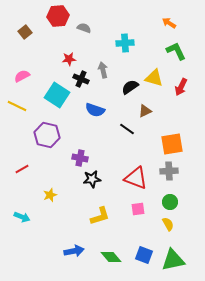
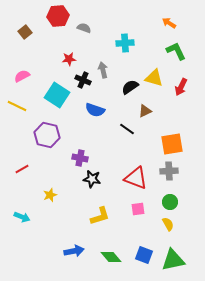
black cross: moved 2 px right, 1 px down
black star: rotated 18 degrees clockwise
